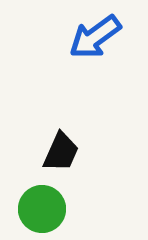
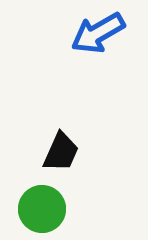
blue arrow: moved 3 px right, 4 px up; rotated 6 degrees clockwise
